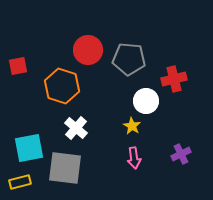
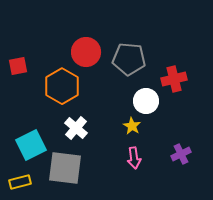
red circle: moved 2 px left, 2 px down
orange hexagon: rotated 12 degrees clockwise
cyan square: moved 2 px right, 3 px up; rotated 16 degrees counterclockwise
